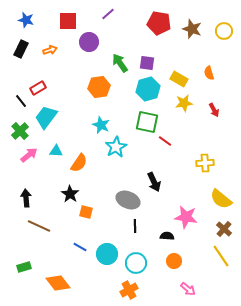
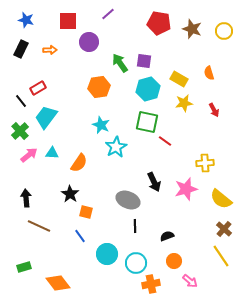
orange arrow at (50, 50): rotated 16 degrees clockwise
purple square at (147, 63): moved 3 px left, 2 px up
cyan triangle at (56, 151): moved 4 px left, 2 px down
pink star at (186, 217): moved 28 px up; rotated 25 degrees counterclockwise
black semicircle at (167, 236): rotated 24 degrees counterclockwise
blue line at (80, 247): moved 11 px up; rotated 24 degrees clockwise
pink arrow at (188, 289): moved 2 px right, 8 px up
orange cross at (129, 290): moved 22 px right, 6 px up; rotated 18 degrees clockwise
